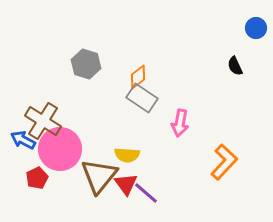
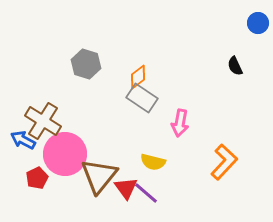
blue circle: moved 2 px right, 5 px up
pink circle: moved 5 px right, 5 px down
yellow semicircle: moved 26 px right, 7 px down; rotated 10 degrees clockwise
red triangle: moved 4 px down
